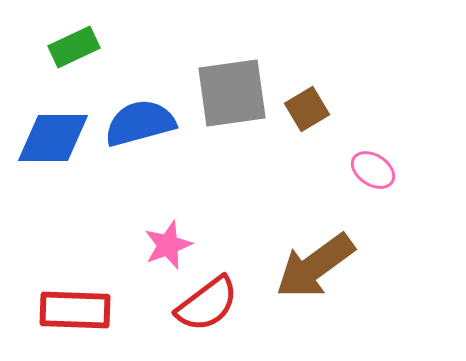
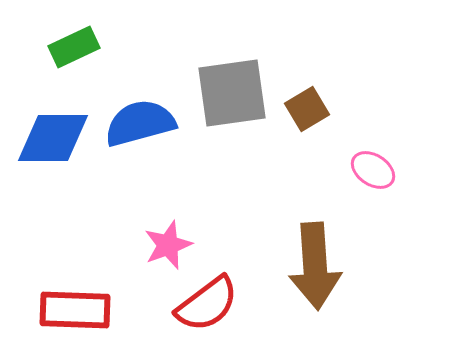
brown arrow: rotated 58 degrees counterclockwise
